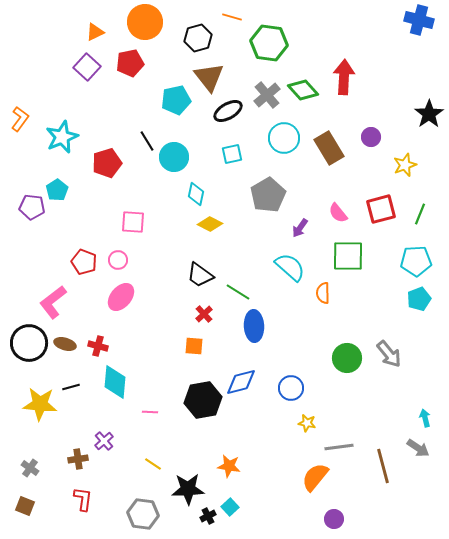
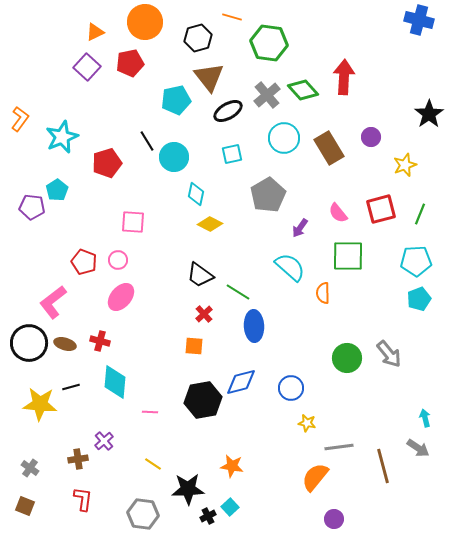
red cross at (98, 346): moved 2 px right, 5 px up
orange star at (229, 466): moved 3 px right
